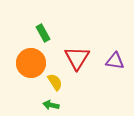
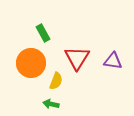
purple triangle: moved 2 px left
yellow semicircle: moved 1 px right, 1 px up; rotated 54 degrees clockwise
green arrow: moved 1 px up
